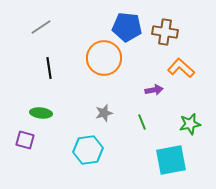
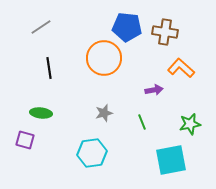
cyan hexagon: moved 4 px right, 3 px down
